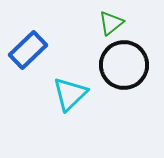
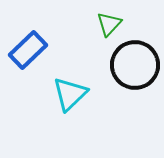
green triangle: moved 2 px left, 1 px down; rotated 8 degrees counterclockwise
black circle: moved 11 px right
